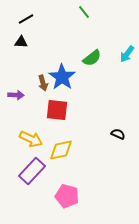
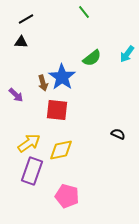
purple arrow: rotated 42 degrees clockwise
yellow arrow: moved 2 px left, 4 px down; rotated 60 degrees counterclockwise
purple rectangle: rotated 24 degrees counterclockwise
